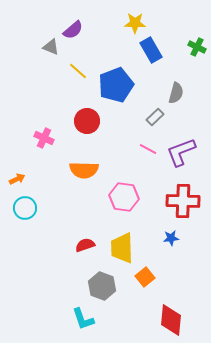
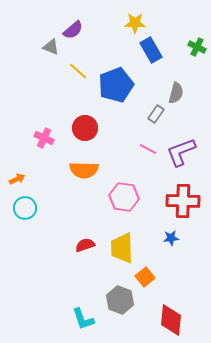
gray rectangle: moved 1 px right, 3 px up; rotated 12 degrees counterclockwise
red circle: moved 2 px left, 7 px down
gray hexagon: moved 18 px right, 14 px down
